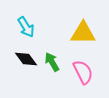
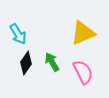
cyan arrow: moved 8 px left, 7 px down
yellow triangle: rotated 24 degrees counterclockwise
black diamond: moved 4 px down; rotated 70 degrees clockwise
